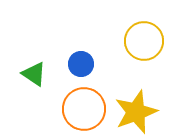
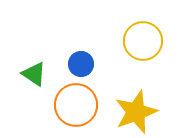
yellow circle: moved 1 px left
orange circle: moved 8 px left, 4 px up
